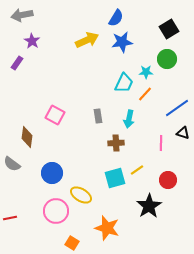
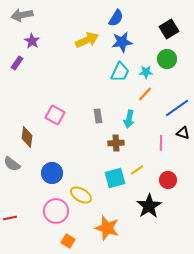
cyan trapezoid: moved 4 px left, 11 px up
orange square: moved 4 px left, 2 px up
